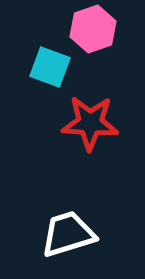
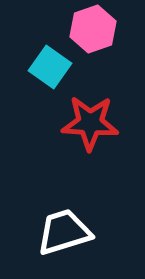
cyan square: rotated 15 degrees clockwise
white trapezoid: moved 4 px left, 2 px up
